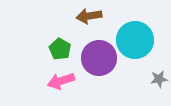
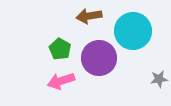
cyan circle: moved 2 px left, 9 px up
